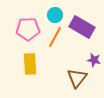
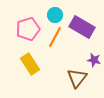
pink pentagon: rotated 15 degrees counterclockwise
yellow rectangle: rotated 30 degrees counterclockwise
